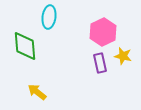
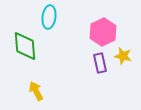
yellow arrow: moved 1 px left, 1 px up; rotated 24 degrees clockwise
